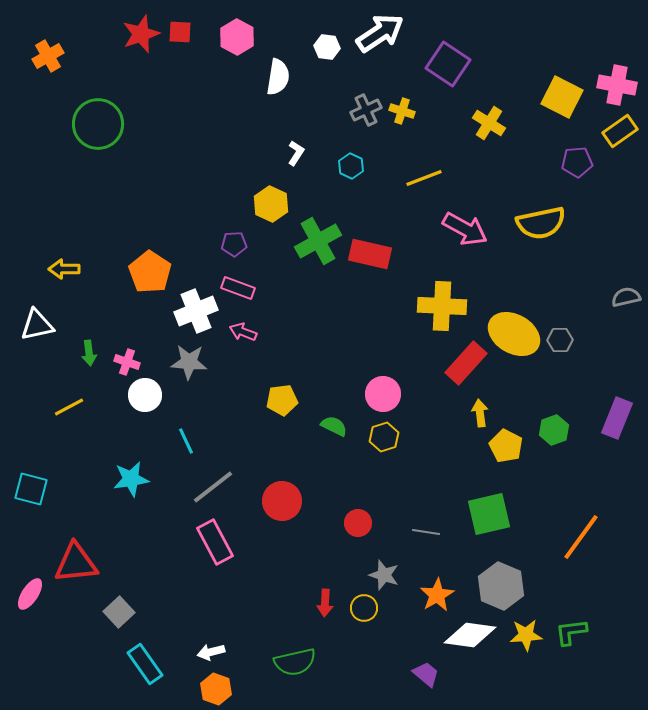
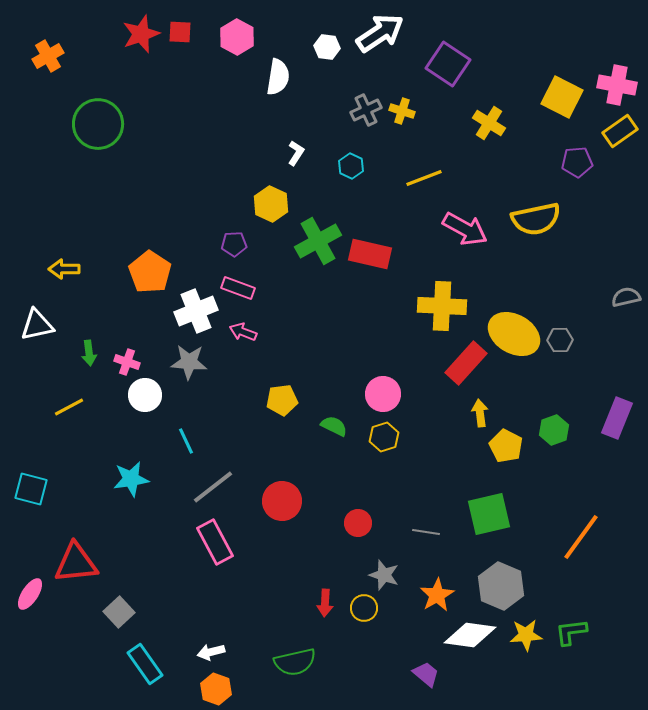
yellow semicircle at (541, 223): moved 5 px left, 4 px up
